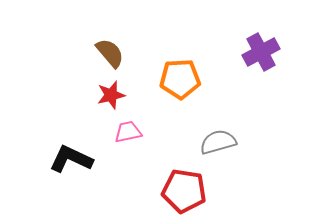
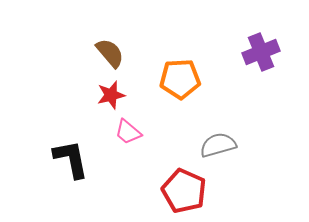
purple cross: rotated 6 degrees clockwise
pink trapezoid: rotated 128 degrees counterclockwise
gray semicircle: moved 3 px down
black L-shape: rotated 54 degrees clockwise
red pentagon: rotated 15 degrees clockwise
